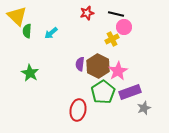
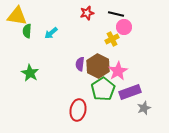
yellow triangle: rotated 35 degrees counterclockwise
green pentagon: moved 3 px up
